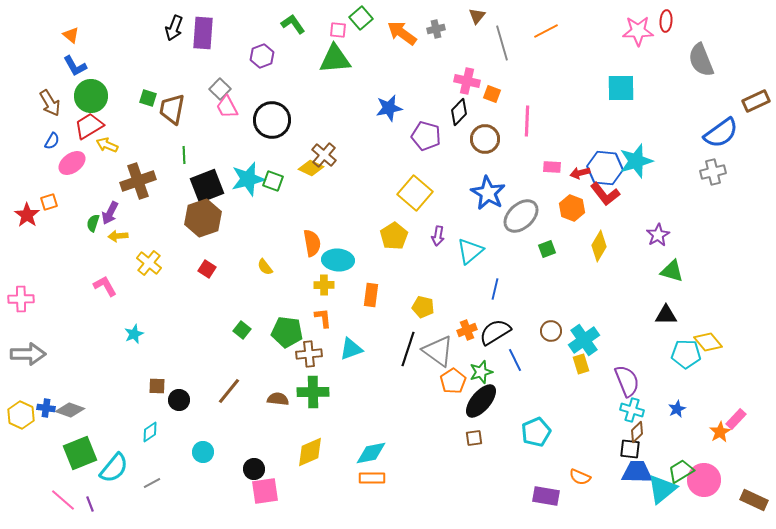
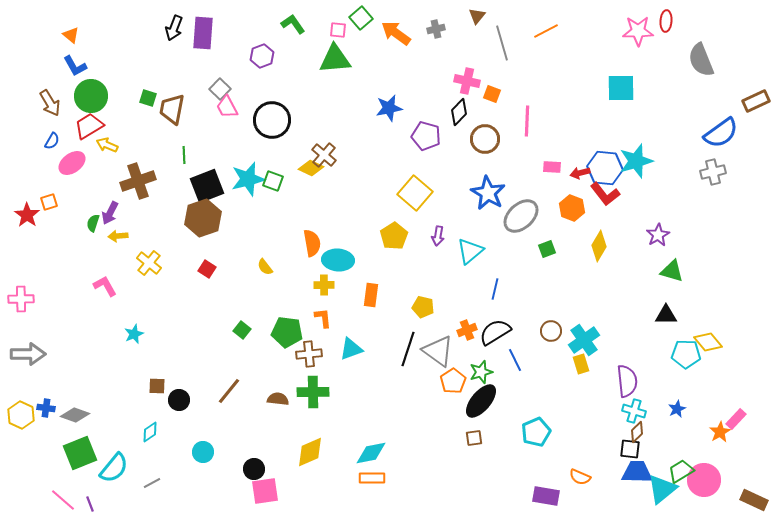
orange arrow at (402, 33): moved 6 px left
purple semicircle at (627, 381): rotated 16 degrees clockwise
gray diamond at (70, 410): moved 5 px right, 5 px down
cyan cross at (632, 410): moved 2 px right, 1 px down
